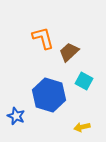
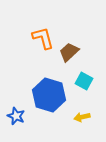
yellow arrow: moved 10 px up
